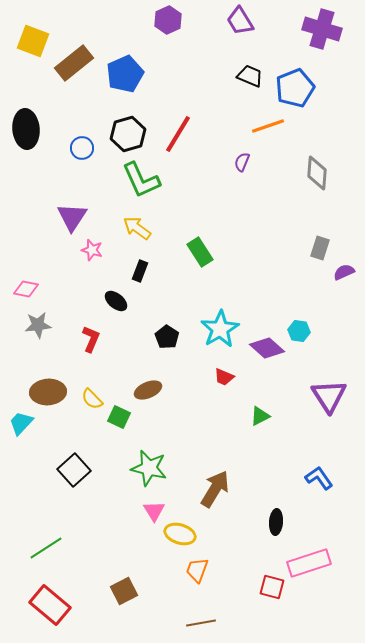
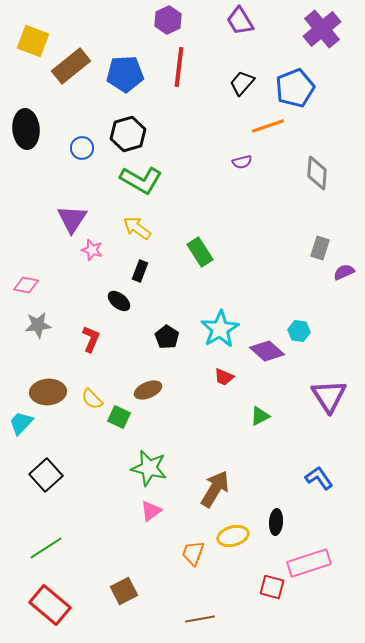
purple cross at (322, 29): rotated 33 degrees clockwise
brown rectangle at (74, 63): moved 3 px left, 3 px down
blue pentagon at (125, 74): rotated 21 degrees clockwise
black trapezoid at (250, 76): moved 8 px left, 7 px down; rotated 72 degrees counterclockwise
red line at (178, 134): moved 1 px right, 67 px up; rotated 24 degrees counterclockwise
purple semicircle at (242, 162): rotated 126 degrees counterclockwise
green L-shape at (141, 180): rotated 36 degrees counterclockwise
purple triangle at (72, 217): moved 2 px down
pink diamond at (26, 289): moved 4 px up
black ellipse at (116, 301): moved 3 px right
purple diamond at (267, 348): moved 3 px down
black square at (74, 470): moved 28 px left, 5 px down
pink triangle at (154, 511): moved 3 px left; rotated 25 degrees clockwise
yellow ellipse at (180, 534): moved 53 px right, 2 px down; rotated 32 degrees counterclockwise
orange trapezoid at (197, 570): moved 4 px left, 17 px up
brown line at (201, 623): moved 1 px left, 4 px up
